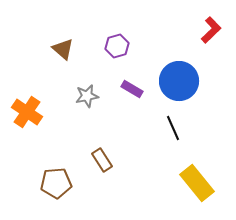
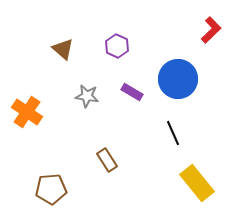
purple hexagon: rotated 20 degrees counterclockwise
blue circle: moved 1 px left, 2 px up
purple rectangle: moved 3 px down
gray star: rotated 20 degrees clockwise
black line: moved 5 px down
brown rectangle: moved 5 px right
brown pentagon: moved 5 px left, 6 px down
